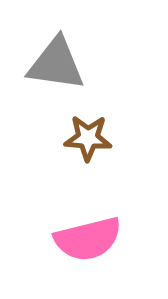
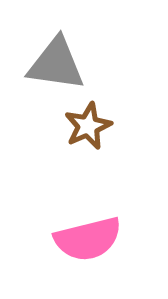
brown star: moved 12 px up; rotated 27 degrees counterclockwise
